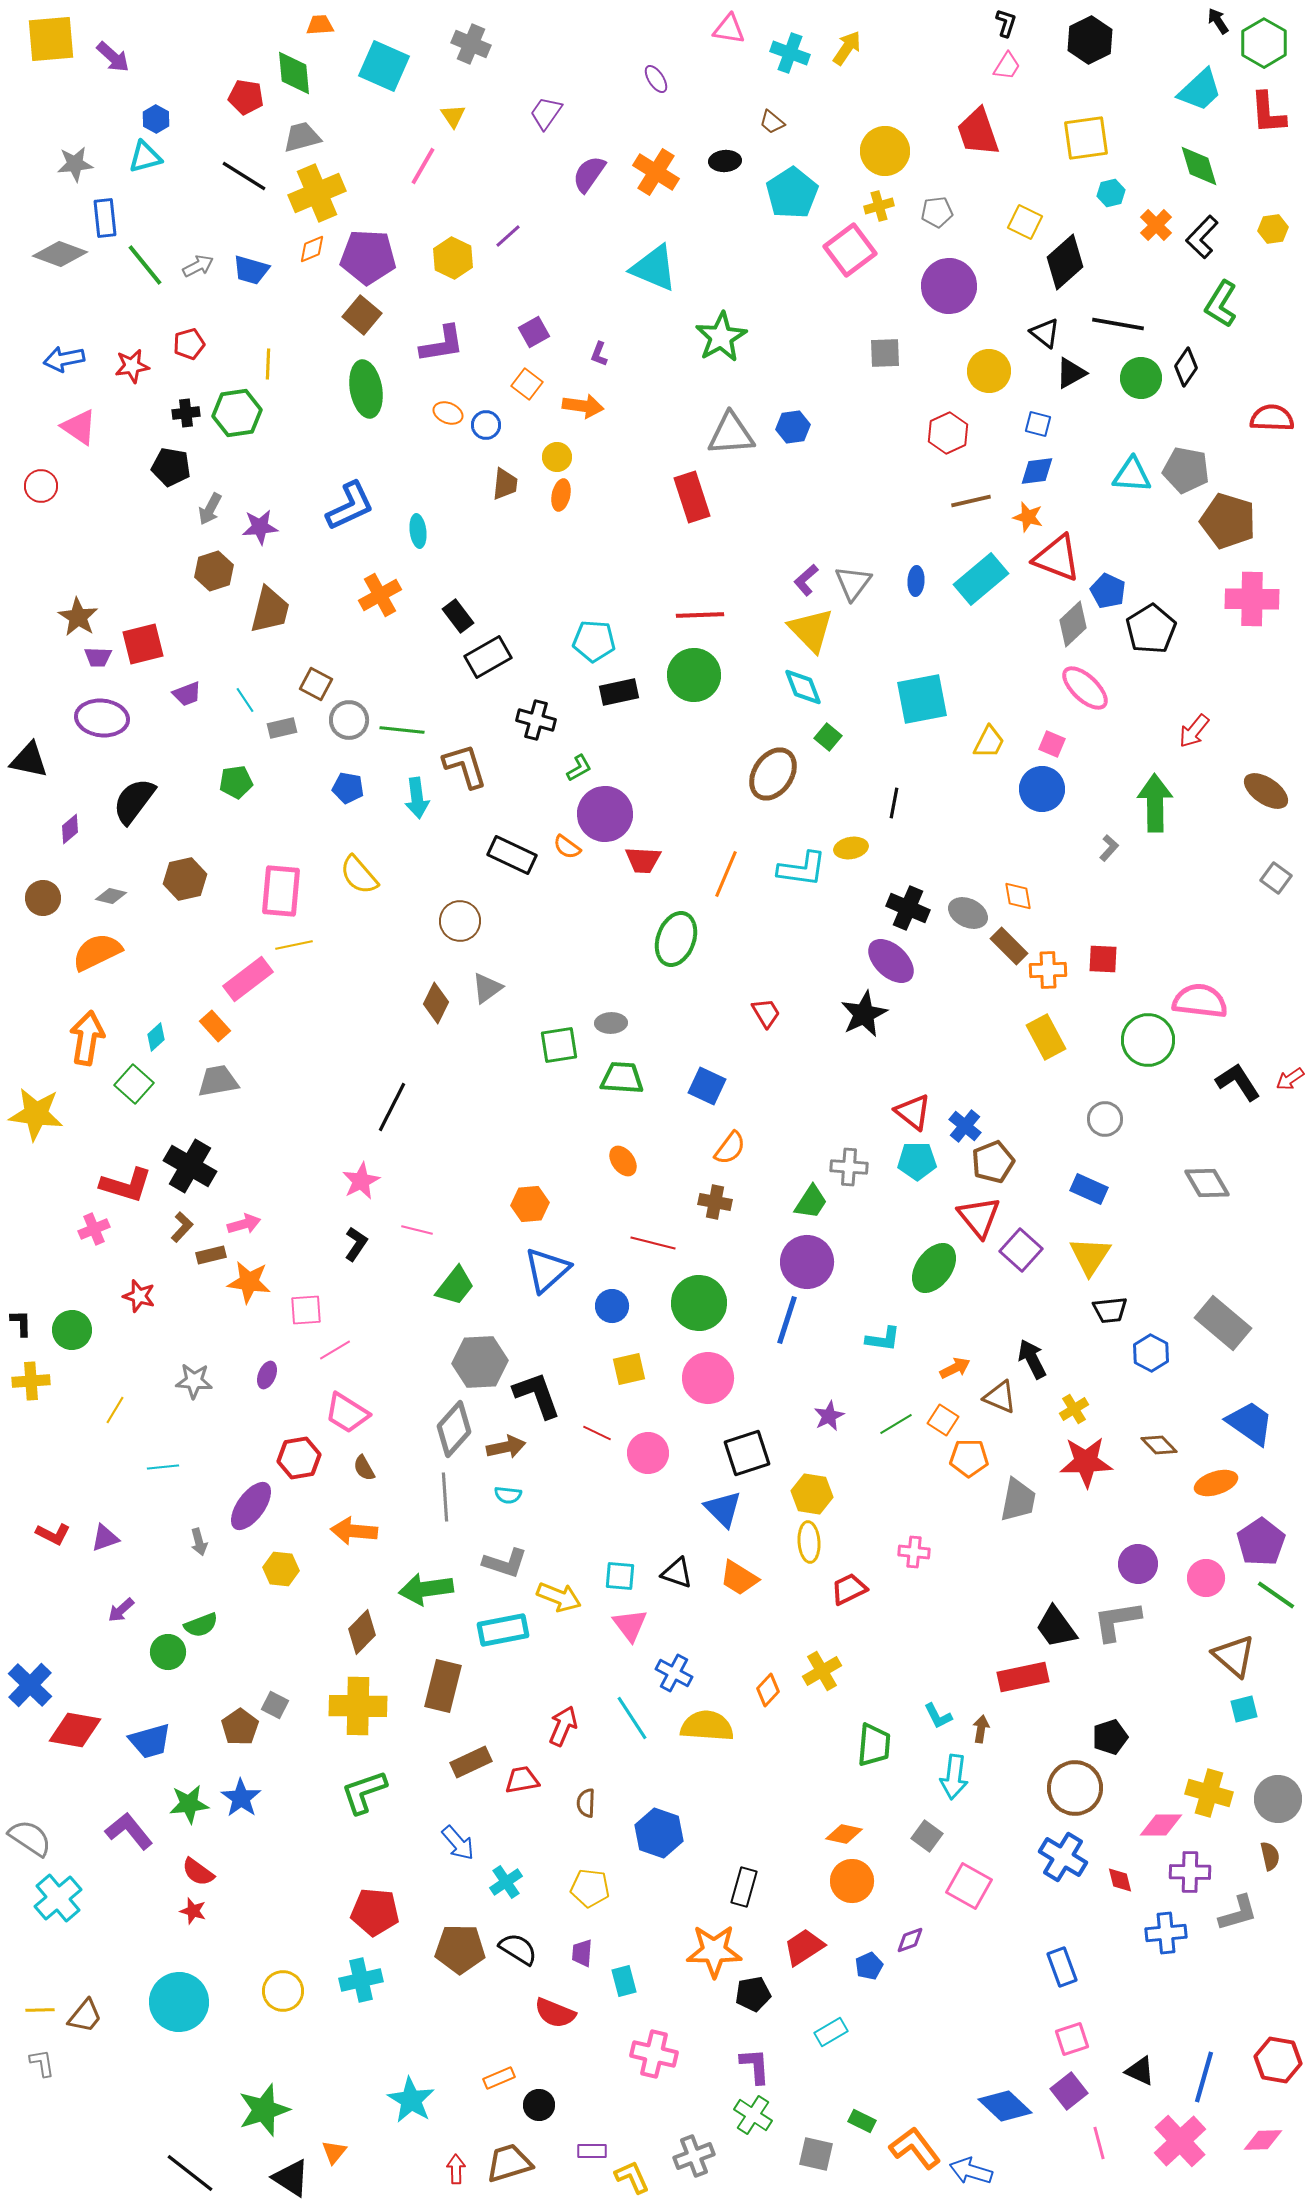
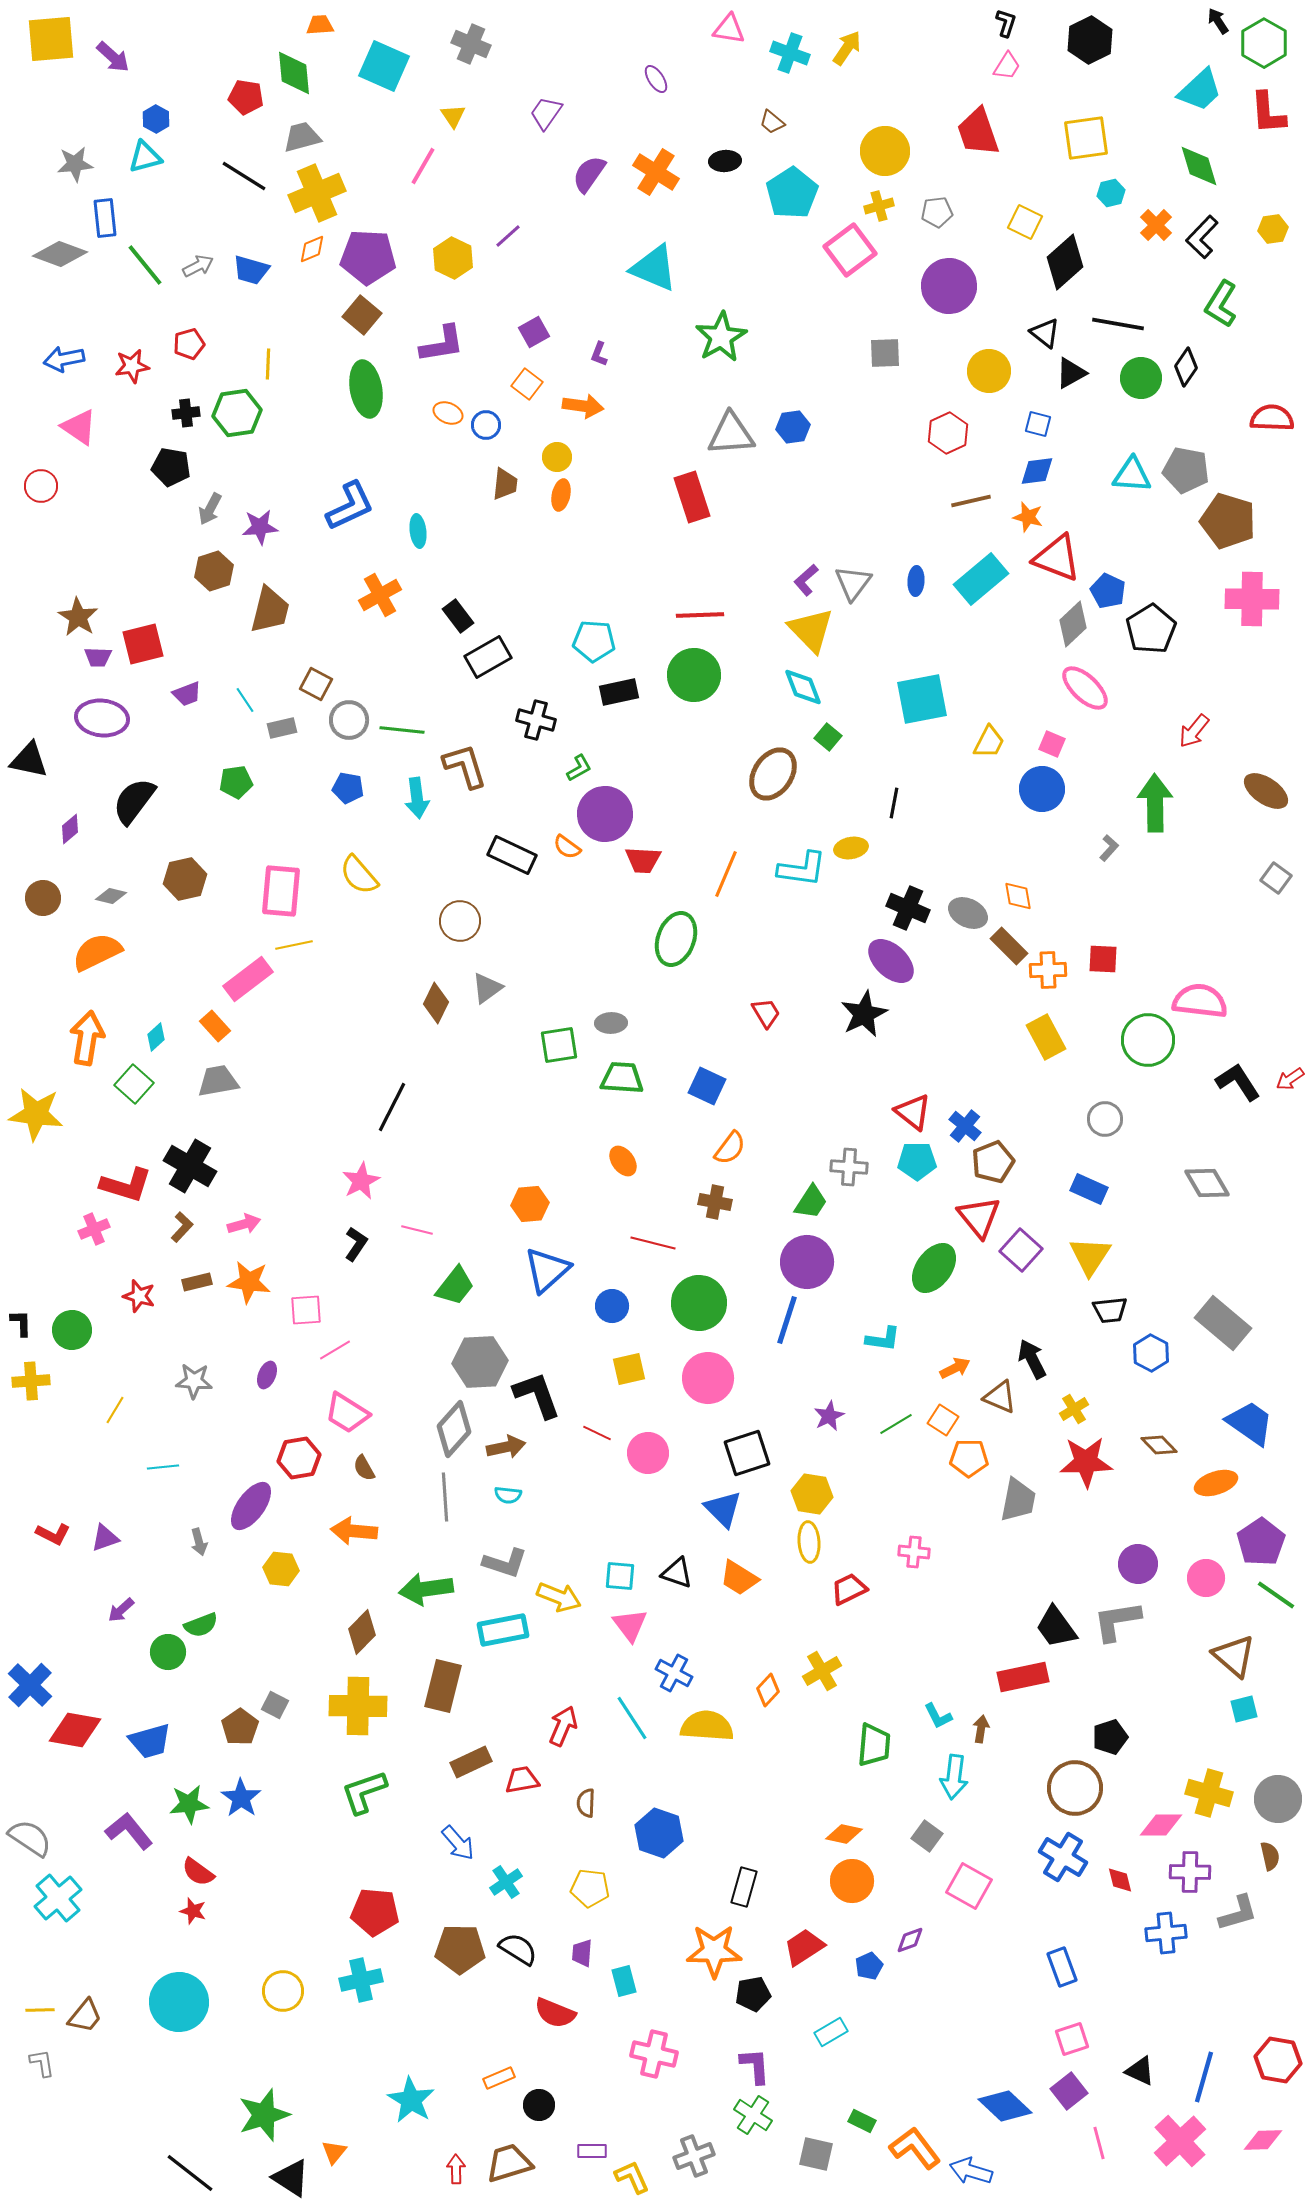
brown rectangle at (211, 1255): moved 14 px left, 27 px down
green star at (264, 2110): moved 5 px down
